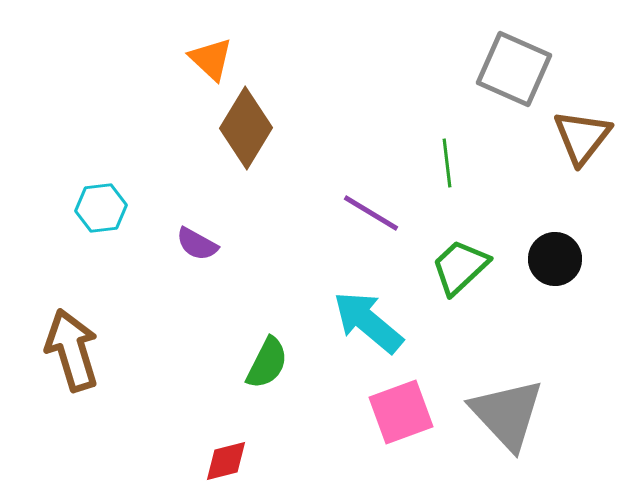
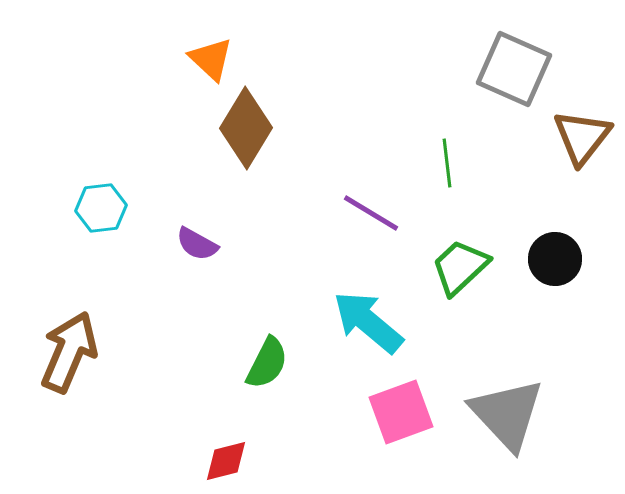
brown arrow: moved 3 px left, 2 px down; rotated 40 degrees clockwise
